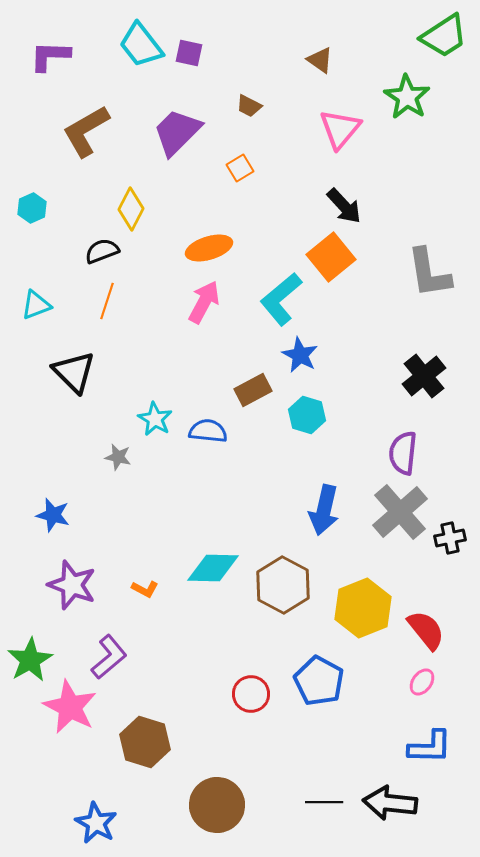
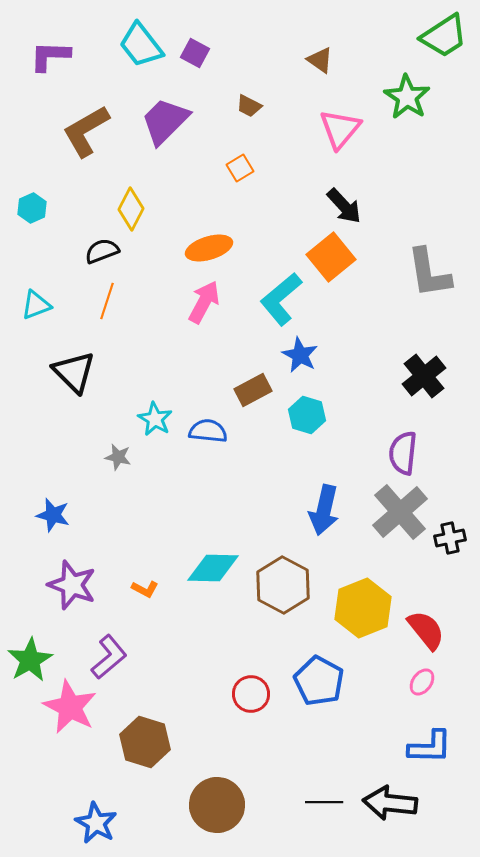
purple square at (189, 53): moved 6 px right; rotated 16 degrees clockwise
purple trapezoid at (177, 132): moved 12 px left, 11 px up
